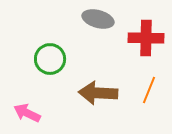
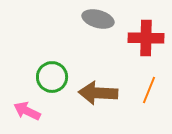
green circle: moved 2 px right, 18 px down
pink arrow: moved 2 px up
